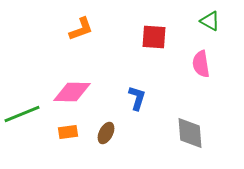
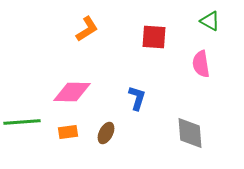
orange L-shape: moved 6 px right; rotated 12 degrees counterclockwise
green line: moved 8 px down; rotated 18 degrees clockwise
